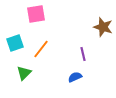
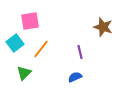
pink square: moved 6 px left, 7 px down
cyan square: rotated 18 degrees counterclockwise
purple line: moved 3 px left, 2 px up
